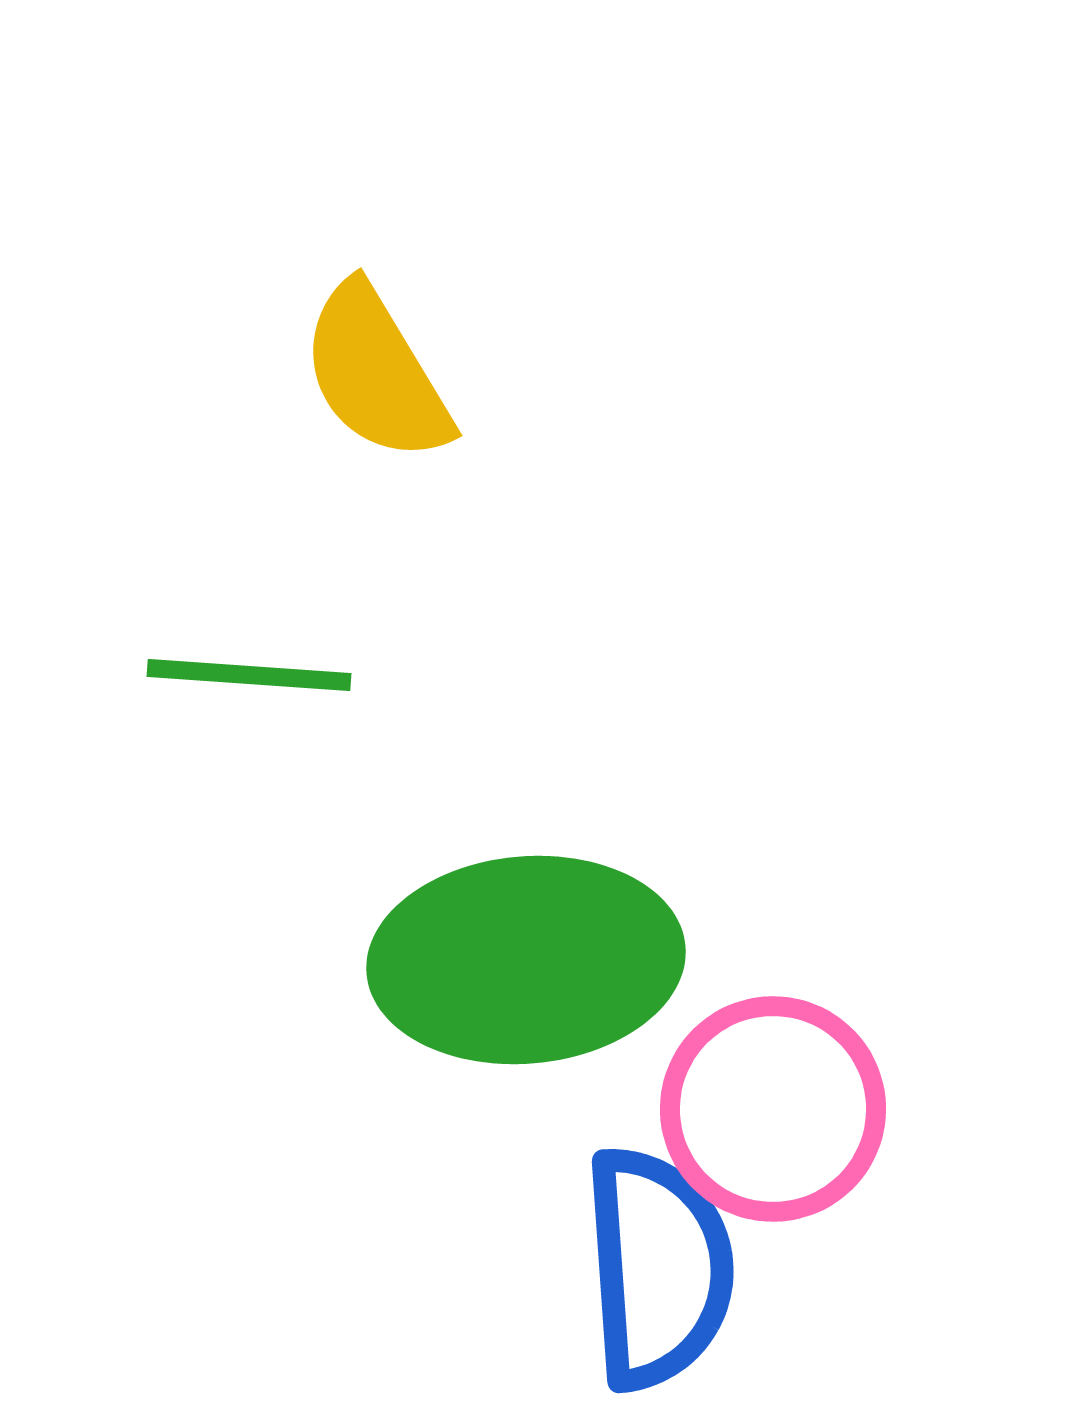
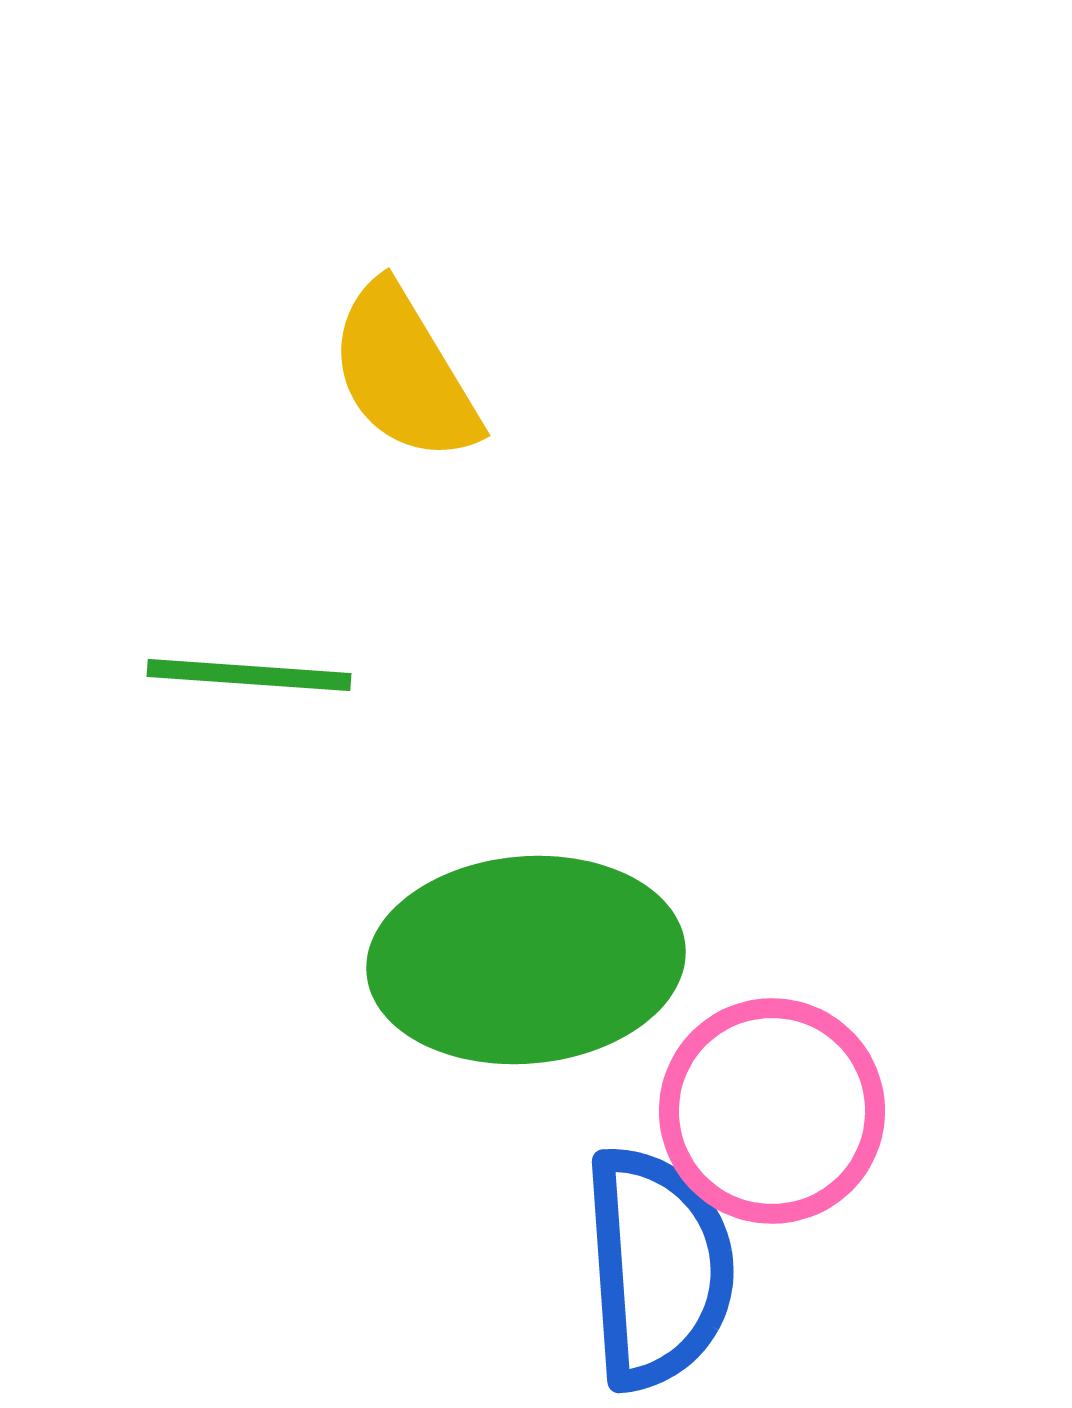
yellow semicircle: moved 28 px right
pink circle: moved 1 px left, 2 px down
